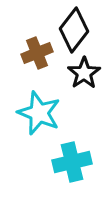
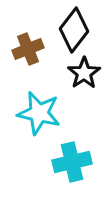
brown cross: moved 9 px left, 4 px up
cyan star: rotated 9 degrees counterclockwise
